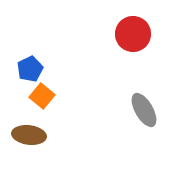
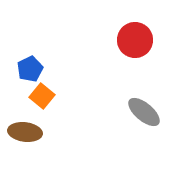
red circle: moved 2 px right, 6 px down
gray ellipse: moved 2 px down; rotated 20 degrees counterclockwise
brown ellipse: moved 4 px left, 3 px up
